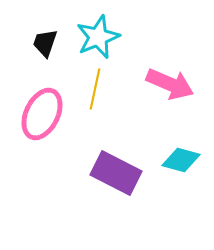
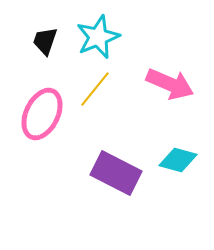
black trapezoid: moved 2 px up
yellow line: rotated 27 degrees clockwise
cyan diamond: moved 3 px left
